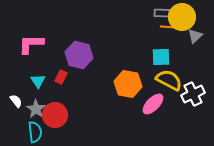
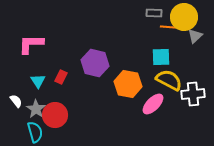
gray rectangle: moved 8 px left
yellow circle: moved 2 px right
purple hexagon: moved 16 px right, 8 px down
white cross: rotated 20 degrees clockwise
cyan semicircle: rotated 10 degrees counterclockwise
